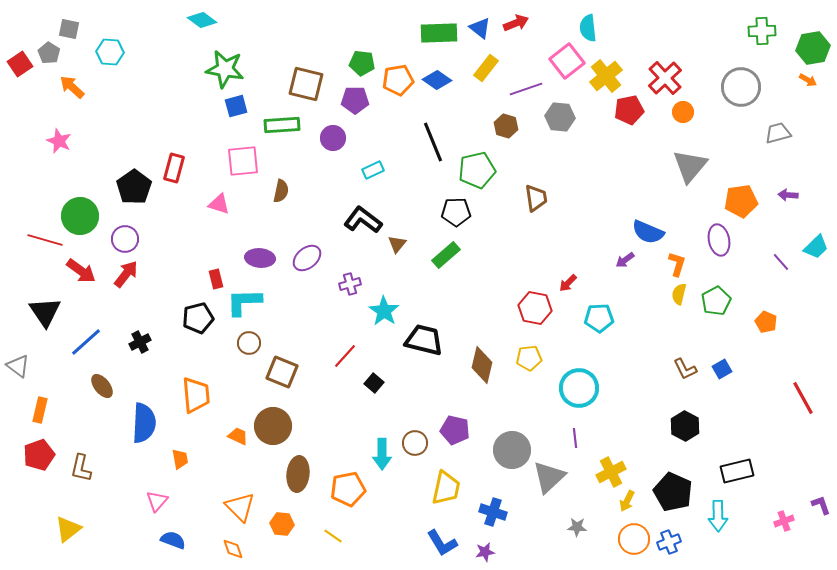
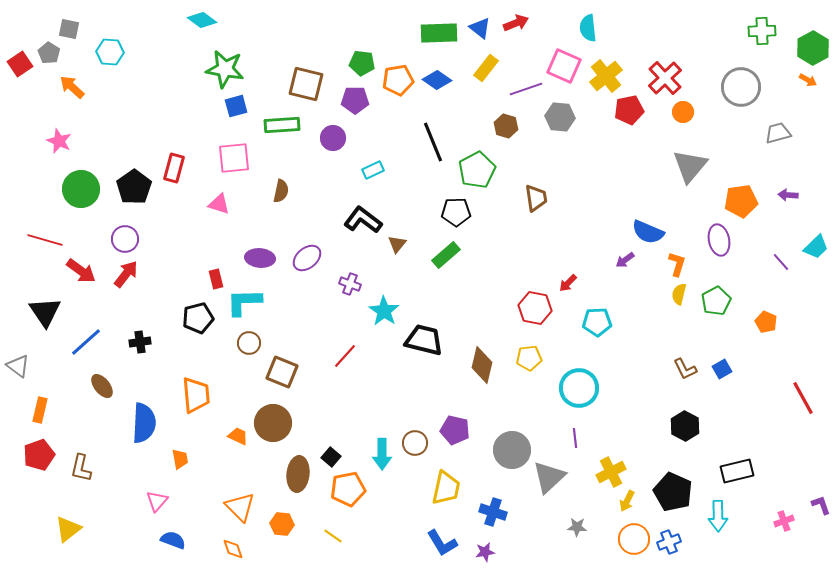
green hexagon at (813, 48): rotated 20 degrees counterclockwise
pink square at (567, 61): moved 3 px left, 5 px down; rotated 28 degrees counterclockwise
pink square at (243, 161): moved 9 px left, 3 px up
green pentagon at (477, 170): rotated 15 degrees counterclockwise
green circle at (80, 216): moved 1 px right, 27 px up
purple cross at (350, 284): rotated 35 degrees clockwise
cyan pentagon at (599, 318): moved 2 px left, 4 px down
black cross at (140, 342): rotated 20 degrees clockwise
black square at (374, 383): moved 43 px left, 74 px down
brown circle at (273, 426): moved 3 px up
